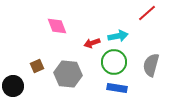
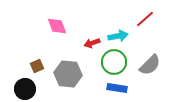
red line: moved 2 px left, 6 px down
gray semicircle: moved 1 px left; rotated 150 degrees counterclockwise
black circle: moved 12 px right, 3 px down
